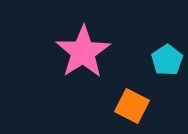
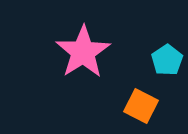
orange square: moved 9 px right
